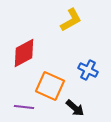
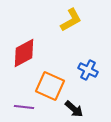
black arrow: moved 1 px left, 1 px down
